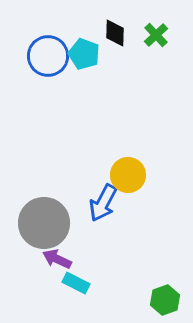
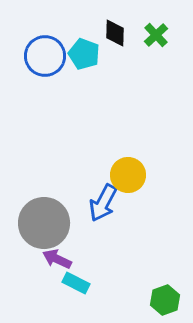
blue circle: moved 3 px left
